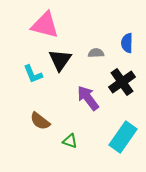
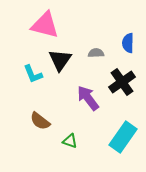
blue semicircle: moved 1 px right
